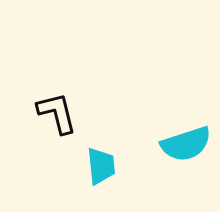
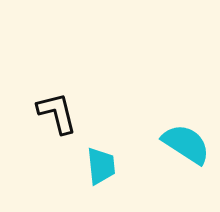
cyan semicircle: rotated 129 degrees counterclockwise
